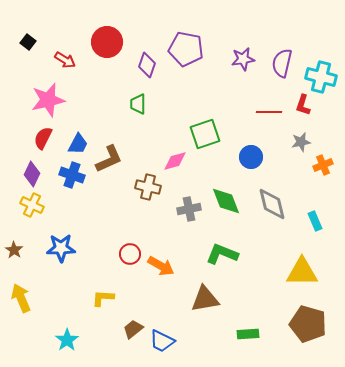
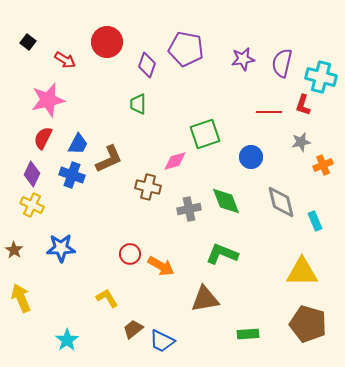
gray diamond at (272, 204): moved 9 px right, 2 px up
yellow L-shape at (103, 298): moved 4 px right; rotated 55 degrees clockwise
